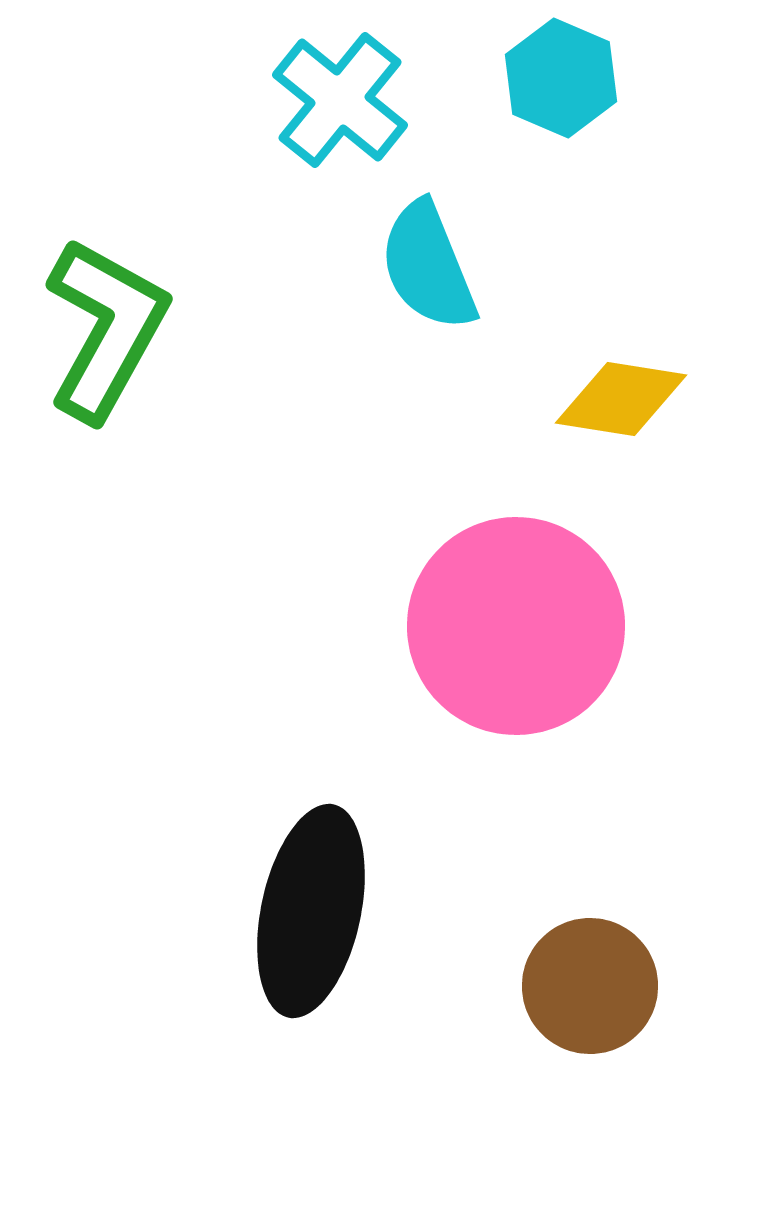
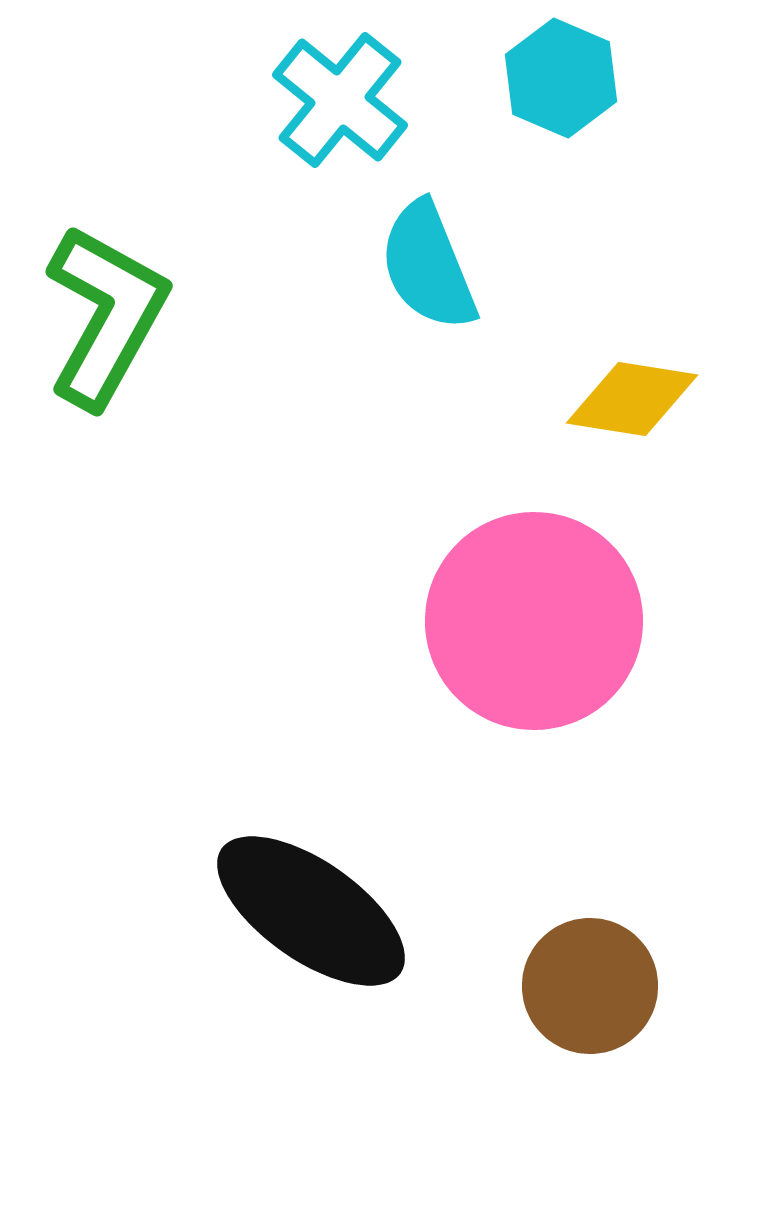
green L-shape: moved 13 px up
yellow diamond: moved 11 px right
pink circle: moved 18 px right, 5 px up
black ellipse: rotated 67 degrees counterclockwise
